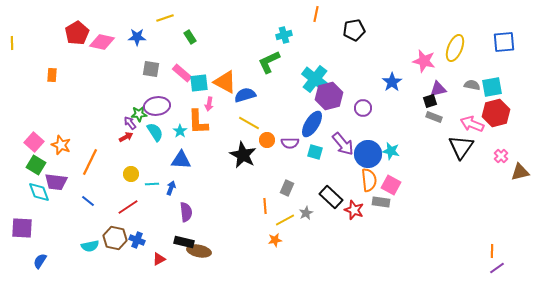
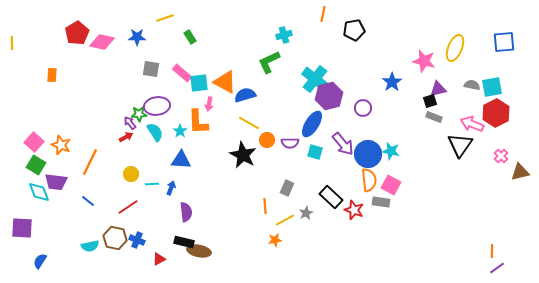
orange line at (316, 14): moved 7 px right
red hexagon at (496, 113): rotated 12 degrees counterclockwise
black triangle at (461, 147): moved 1 px left, 2 px up
